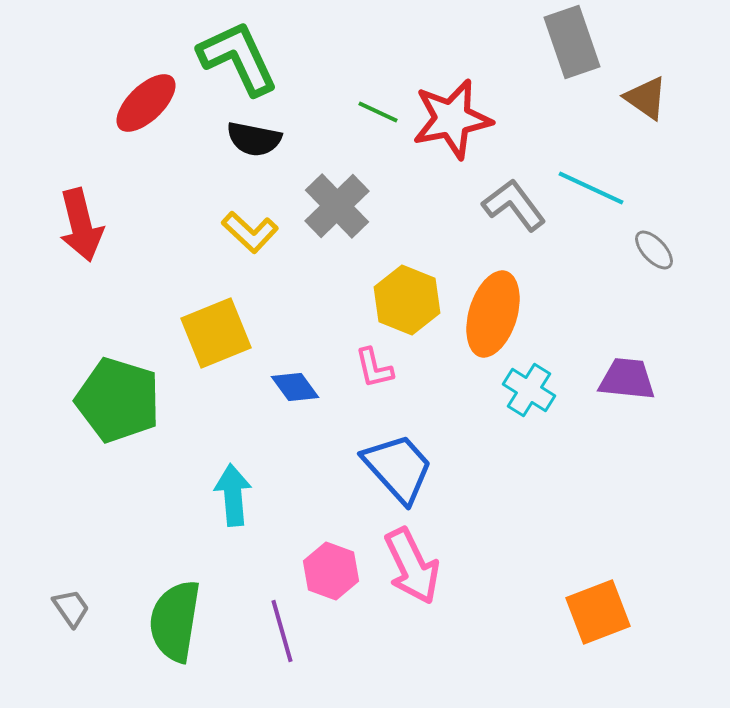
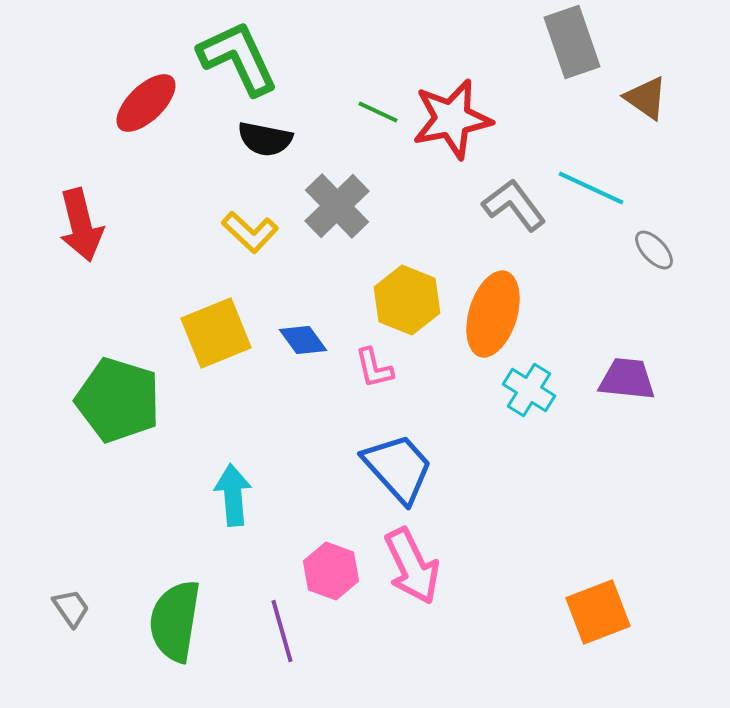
black semicircle: moved 11 px right
blue diamond: moved 8 px right, 47 px up
